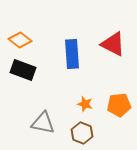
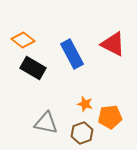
orange diamond: moved 3 px right
blue rectangle: rotated 24 degrees counterclockwise
black rectangle: moved 10 px right, 2 px up; rotated 10 degrees clockwise
orange pentagon: moved 9 px left, 12 px down
gray triangle: moved 3 px right
brown hexagon: rotated 20 degrees clockwise
